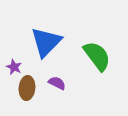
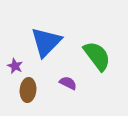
purple star: moved 1 px right, 1 px up
purple semicircle: moved 11 px right
brown ellipse: moved 1 px right, 2 px down
